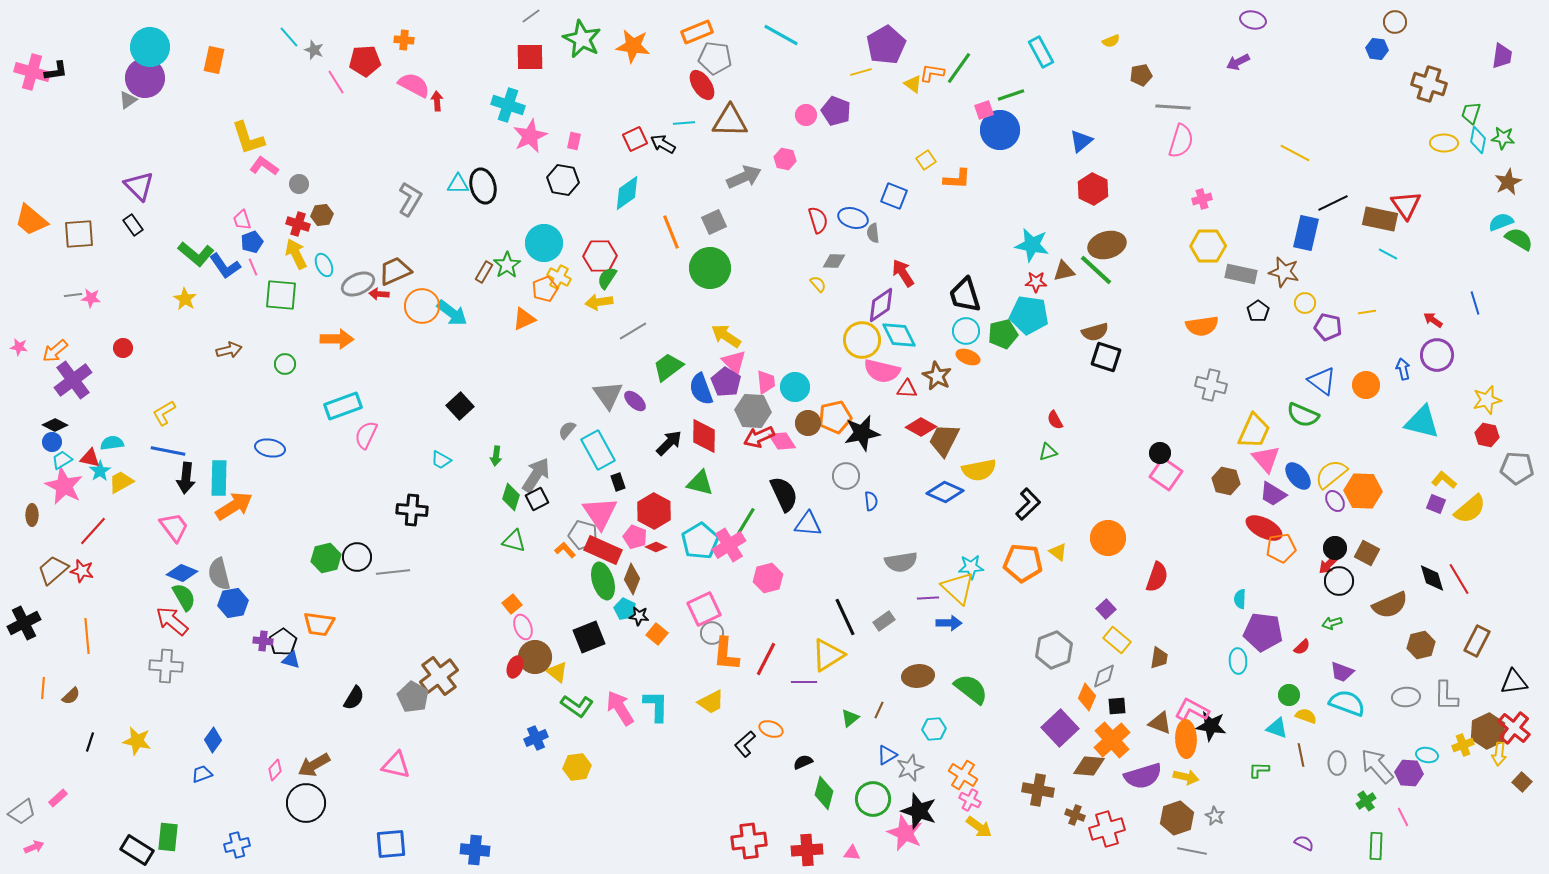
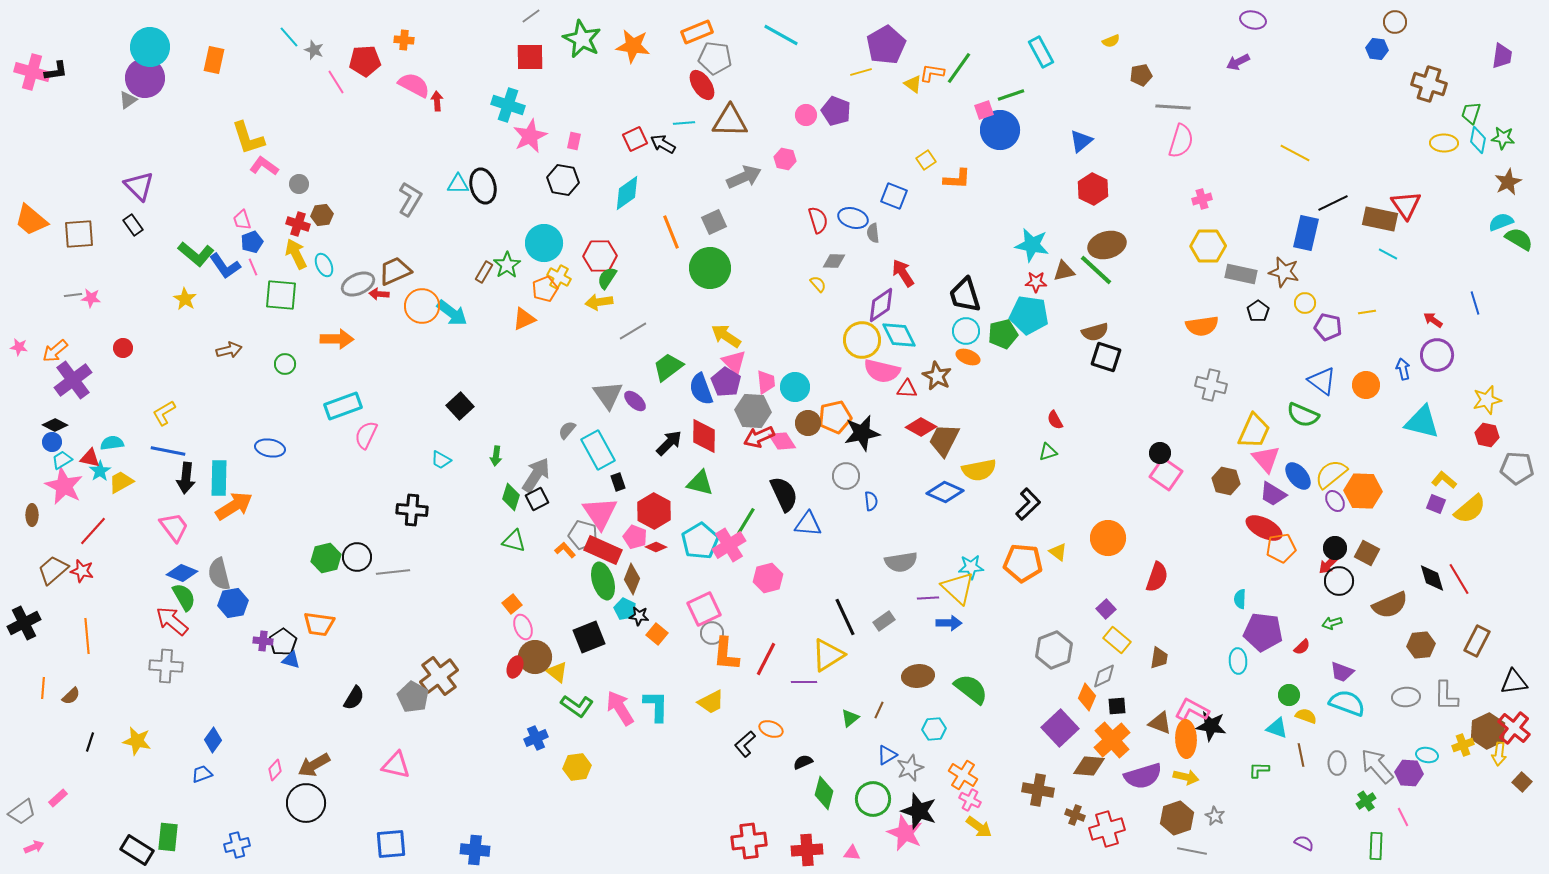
brown hexagon at (1421, 645): rotated 8 degrees clockwise
